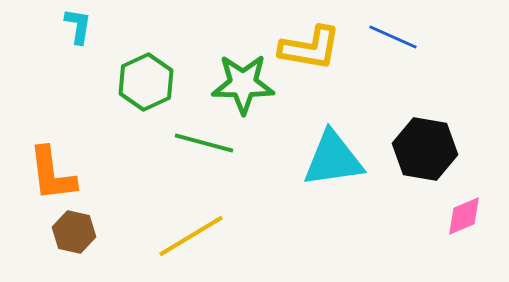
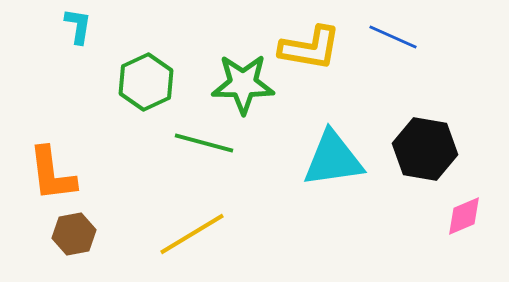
brown hexagon: moved 2 px down; rotated 24 degrees counterclockwise
yellow line: moved 1 px right, 2 px up
